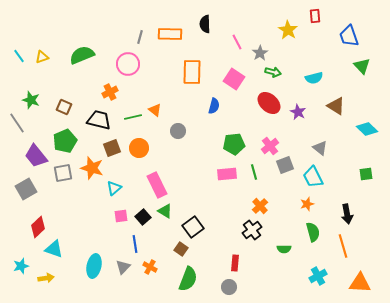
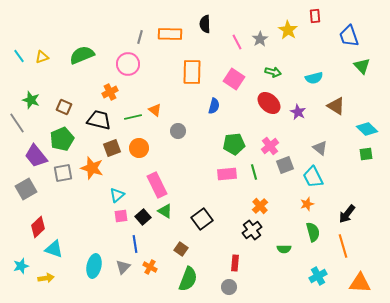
gray star at (260, 53): moved 14 px up
green pentagon at (65, 141): moved 3 px left, 2 px up
green square at (366, 174): moved 20 px up
cyan triangle at (114, 188): moved 3 px right, 7 px down
black arrow at (347, 214): rotated 48 degrees clockwise
black square at (193, 227): moved 9 px right, 8 px up
